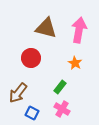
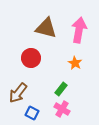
green rectangle: moved 1 px right, 2 px down
